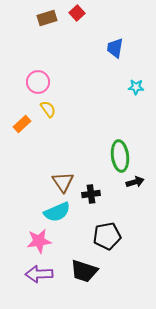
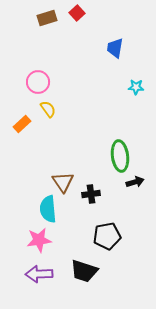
cyan semicircle: moved 9 px left, 3 px up; rotated 108 degrees clockwise
pink star: moved 1 px up
